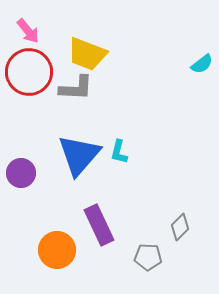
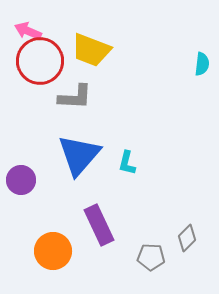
pink arrow: rotated 152 degrees clockwise
yellow trapezoid: moved 4 px right, 4 px up
cyan semicircle: rotated 45 degrees counterclockwise
red circle: moved 11 px right, 11 px up
gray L-shape: moved 1 px left, 9 px down
cyan L-shape: moved 8 px right, 11 px down
purple circle: moved 7 px down
gray diamond: moved 7 px right, 11 px down
orange circle: moved 4 px left, 1 px down
gray pentagon: moved 3 px right
